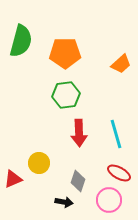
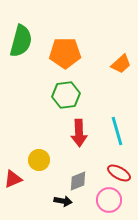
cyan line: moved 1 px right, 3 px up
yellow circle: moved 3 px up
gray diamond: rotated 50 degrees clockwise
black arrow: moved 1 px left, 1 px up
